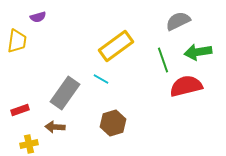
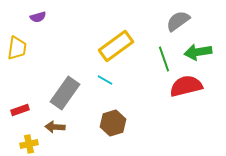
gray semicircle: rotated 10 degrees counterclockwise
yellow trapezoid: moved 7 px down
green line: moved 1 px right, 1 px up
cyan line: moved 4 px right, 1 px down
